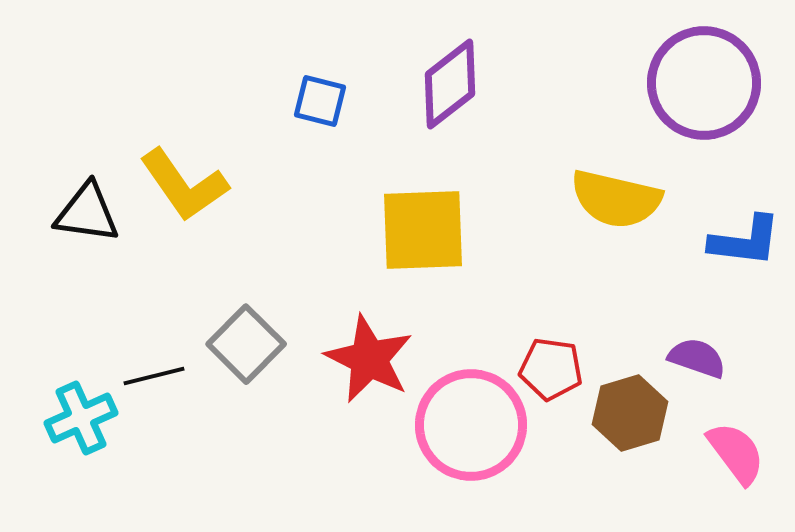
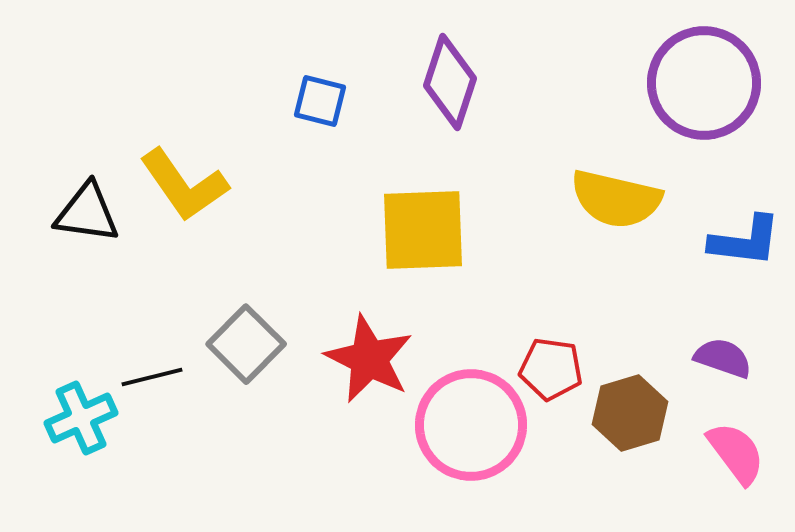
purple diamond: moved 2 px up; rotated 34 degrees counterclockwise
purple semicircle: moved 26 px right
black line: moved 2 px left, 1 px down
